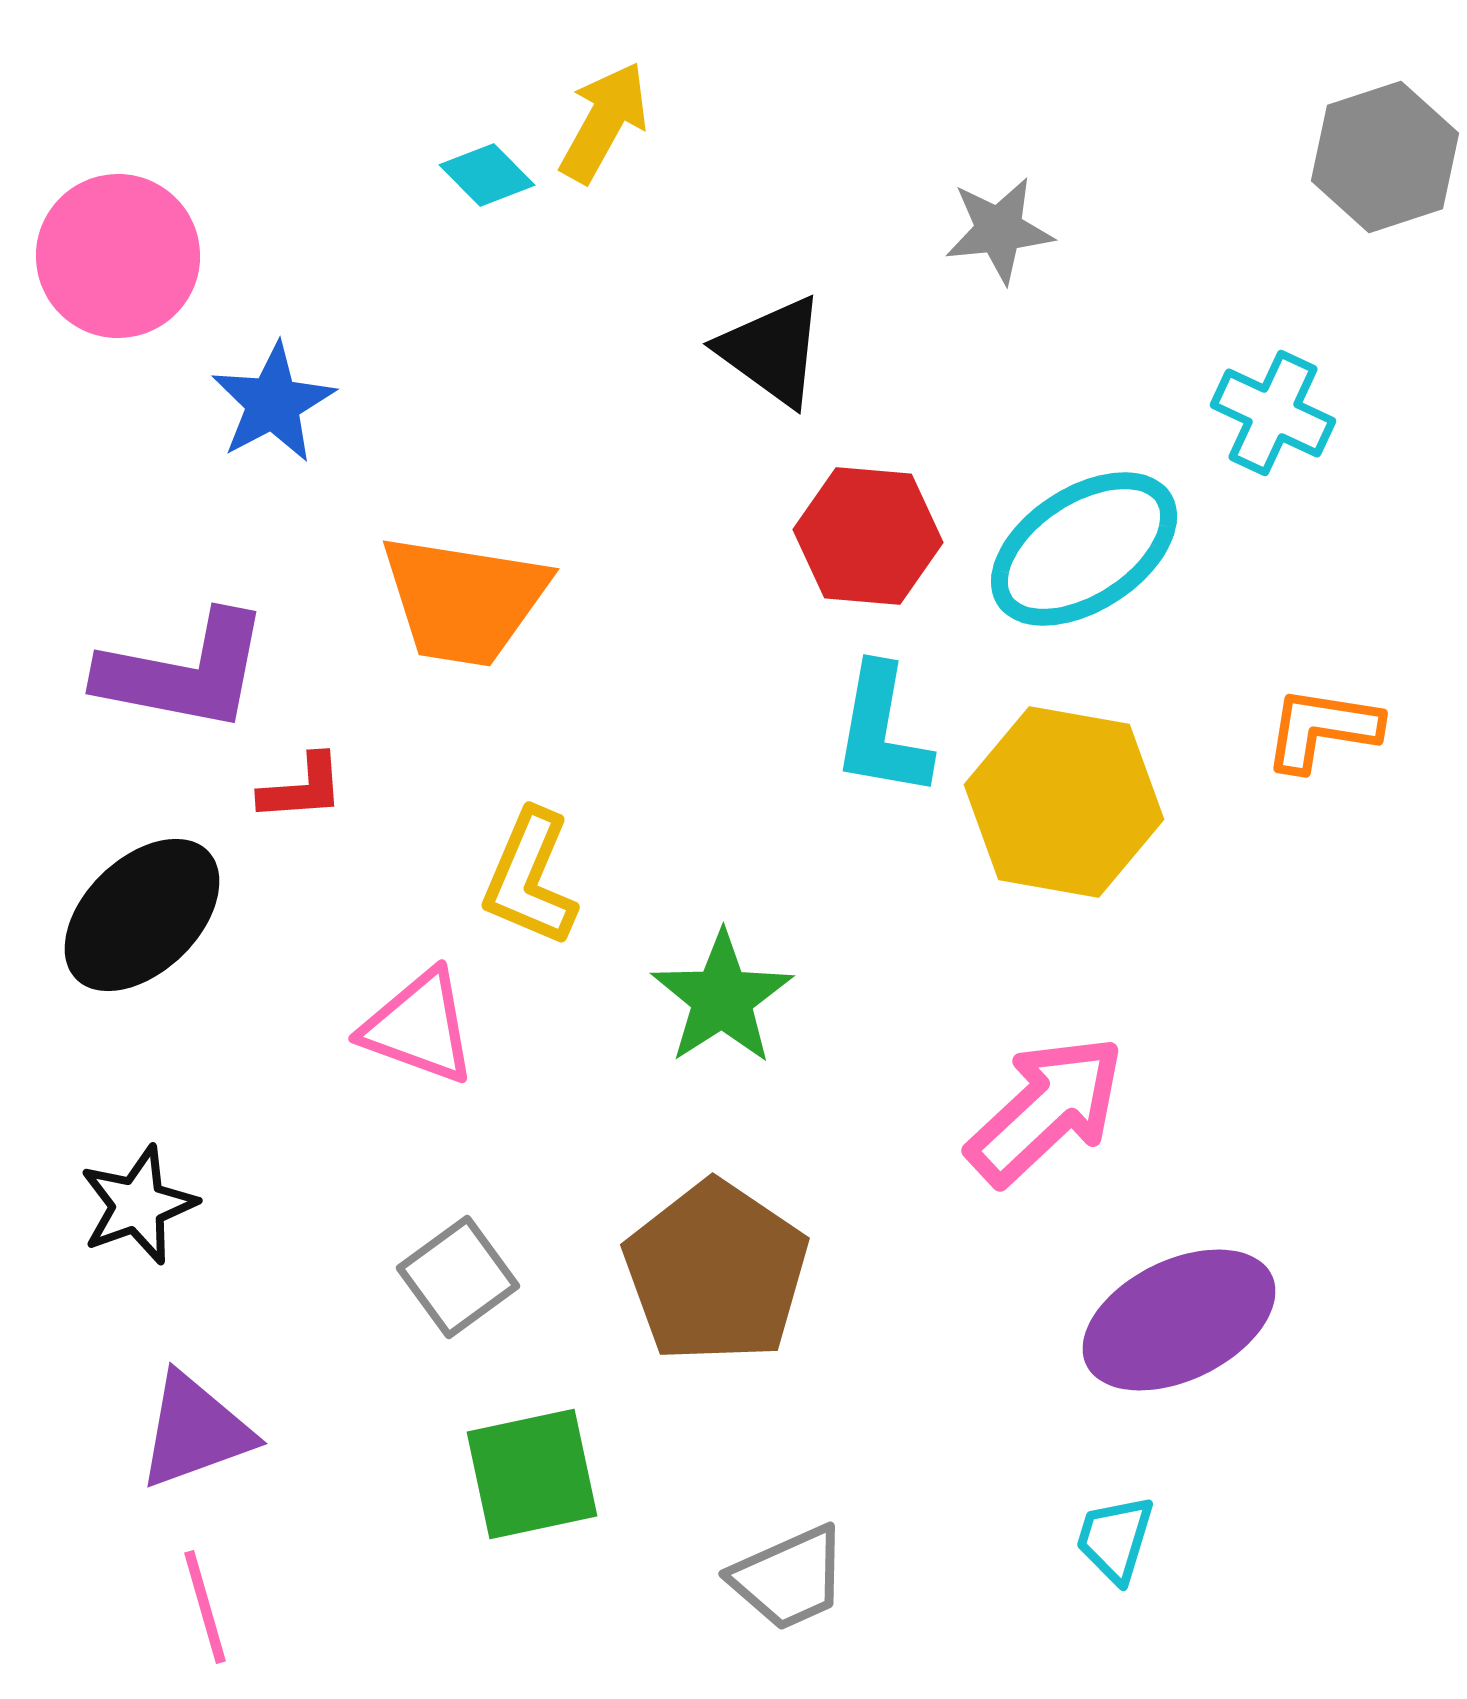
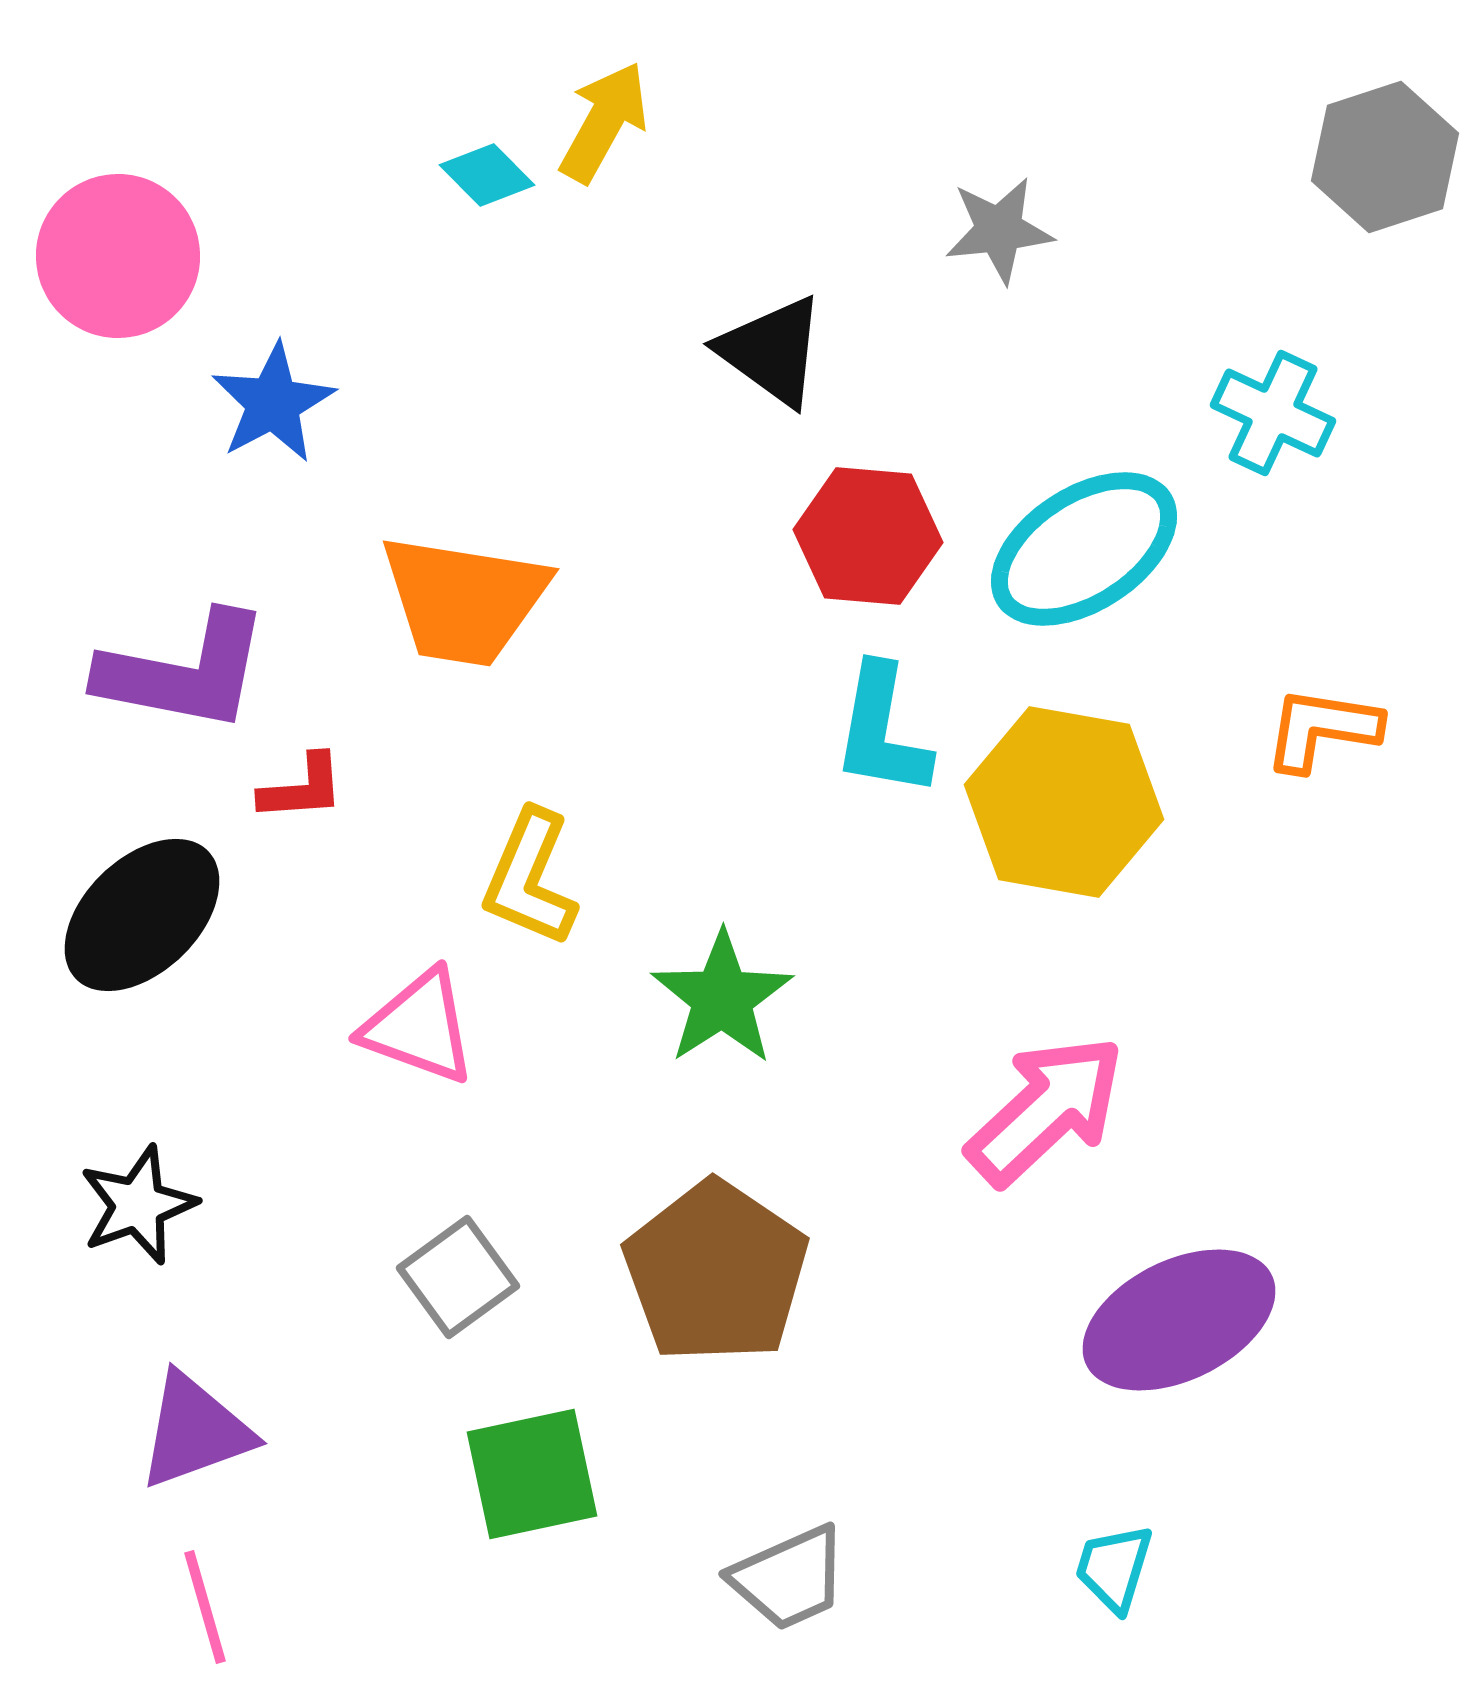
cyan trapezoid: moved 1 px left, 29 px down
